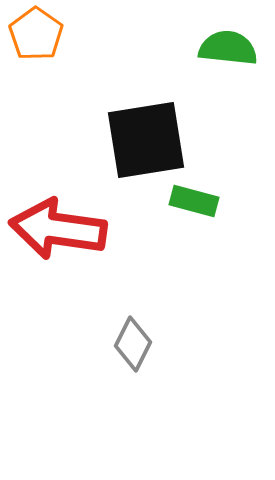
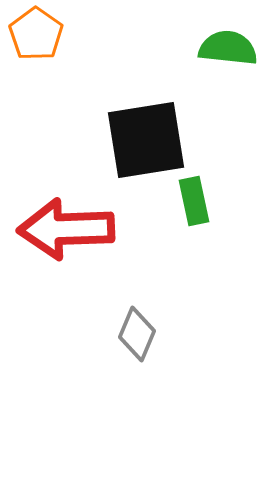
green rectangle: rotated 63 degrees clockwise
red arrow: moved 8 px right; rotated 10 degrees counterclockwise
gray diamond: moved 4 px right, 10 px up; rotated 4 degrees counterclockwise
